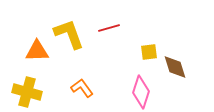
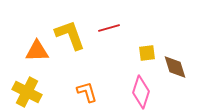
yellow L-shape: moved 1 px right, 1 px down
yellow square: moved 2 px left, 1 px down
orange L-shape: moved 5 px right, 4 px down; rotated 20 degrees clockwise
yellow cross: rotated 12 degrees clockwise
